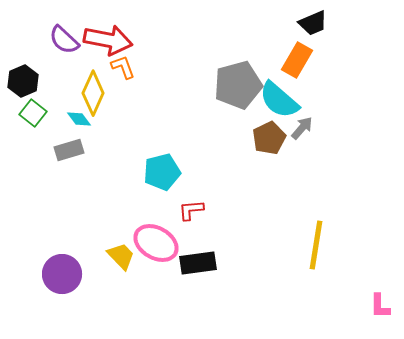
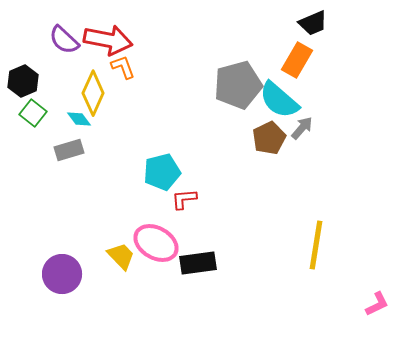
red L-shape: moved 7 px left, 11 px up
pink L-shape: moved 3 px left, 2 px up; rotated 116 degrees counterclockwise
